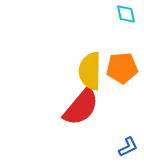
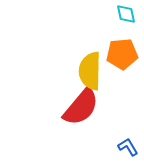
orange pentagon: moved 14 px up
blue L-shape: rotated 95 degrees counterclockwise
